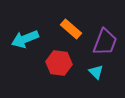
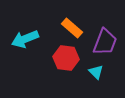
orange rectangle: moved 1 px right, 1 px up
red hexagon: moved 7 px right, 5 px up
